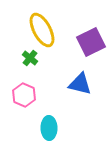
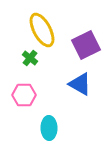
purple square: moved 5 px left, 3 px down
blue triangle: rotated 15 degrees clockwise
pink hexagon: rotated 25 degrees counterclockwise
